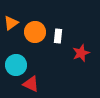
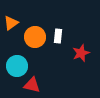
orange circle: moved 5 px down
cyan circle: moved 1 px right, 1 px down
red triangle: moved 1 px right, 1 px down; rotated 12 degrees counterclockwise
